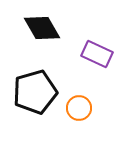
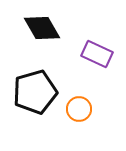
orange circle: moved 1 px down
